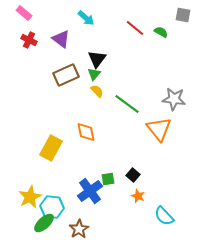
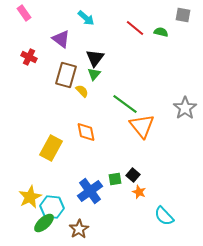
pink rectangle: rotated 14 degrees clockwise
green semicircle: rotated 16 degrees counterclockwise
red cross: moved 17 px down
black triangle: moved 2 px left, 1 px up
brown rectangle: rotated 50 degrees counterclockwise
yellow semicircle: moved 15 px left
gray star: moved 11 px right, 9 px down; rotated 30 degrees clockwise
green line: moved 2 px left
orange triangle: moved 17 px left, 3 px up
green square: moved 7 px right
orange star: moved 1 px right, 4 px up
